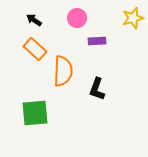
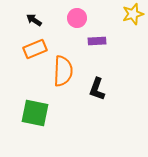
yellow star: moved 4 px up
orange rectangle: rotated 65 degrees counterclockwise
green square: rotated 16 degrees clockwise
